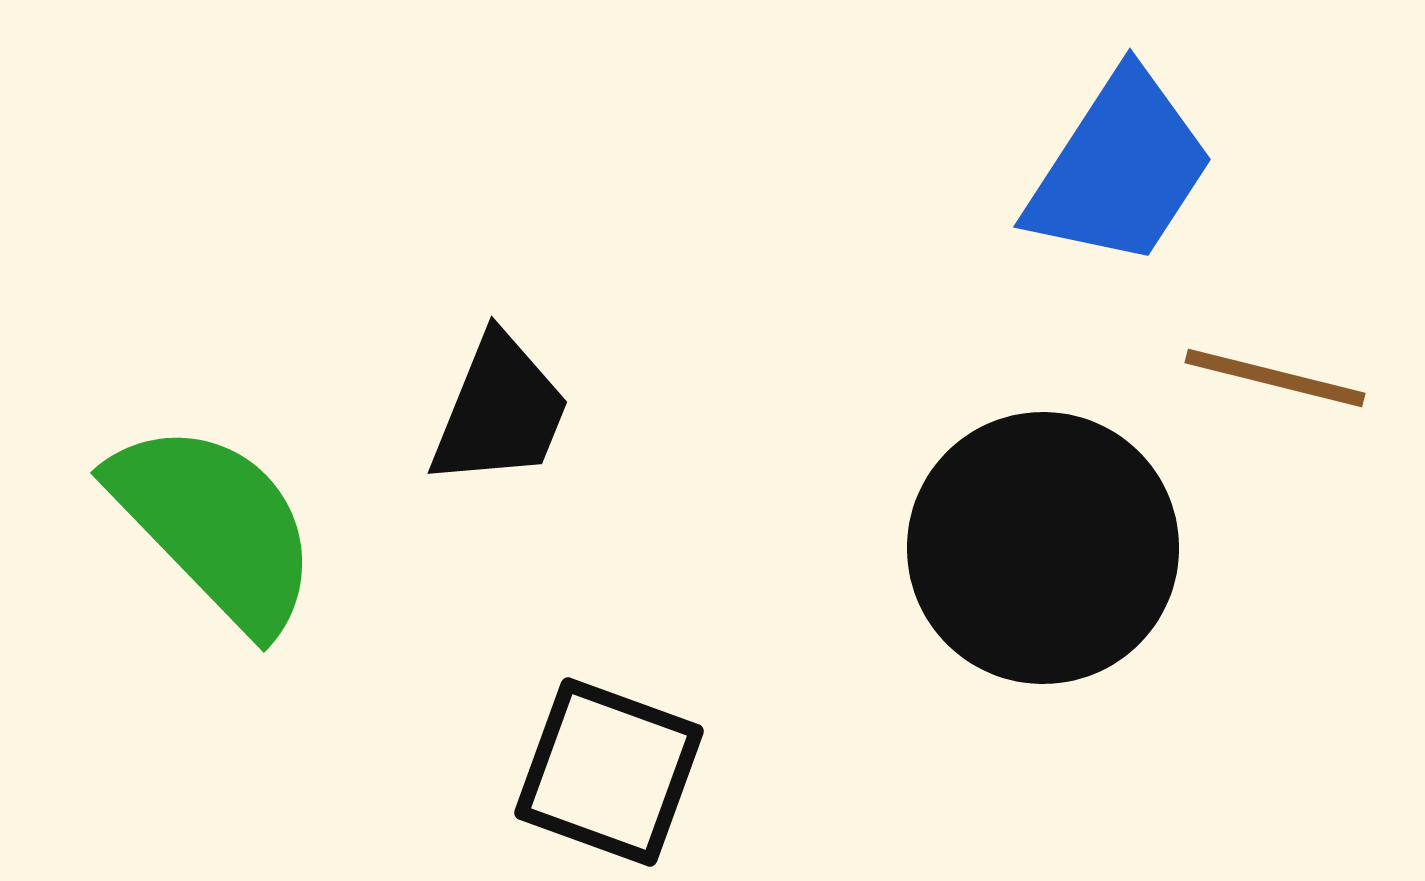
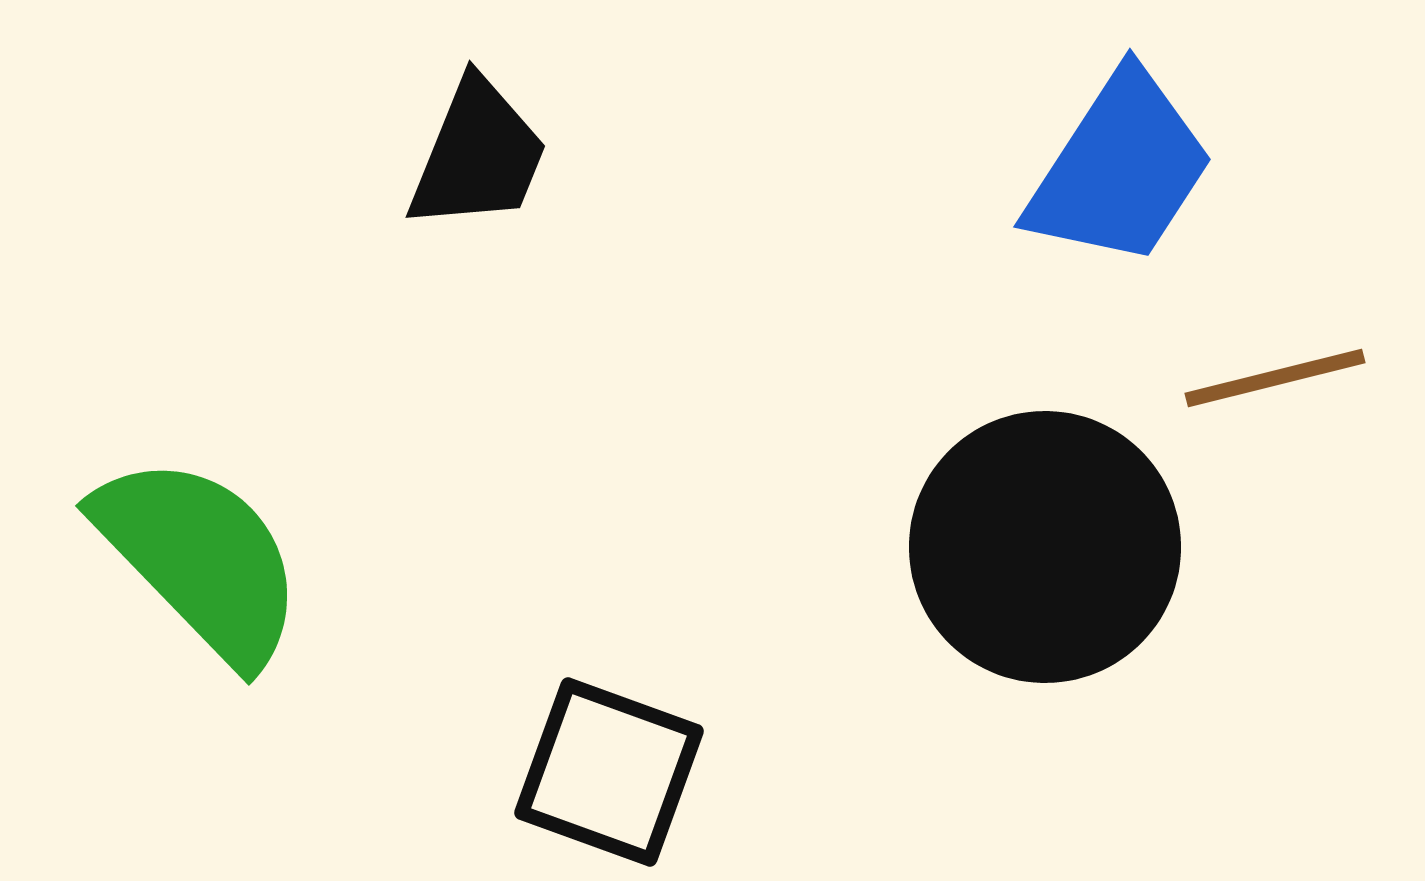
brown line: rotated 28 degrees counterclockwise
black trapezoid: moved 22 px left, 256 px up
green semicircle: moved 15 px left, 33 px down
black circle: moved 2 px right, 1 px up
